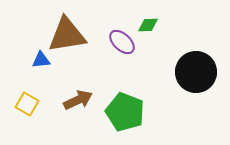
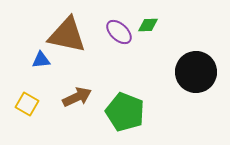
brown triangle: rotated 21 degrees clockwise
purple ellipse: moved 3 px left, 10 px up
brown arrow: moved 1 px left, 3 px up
